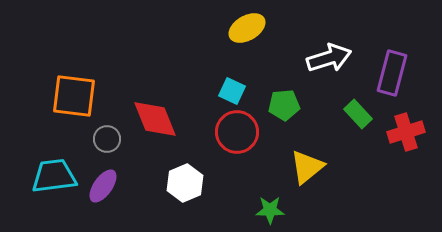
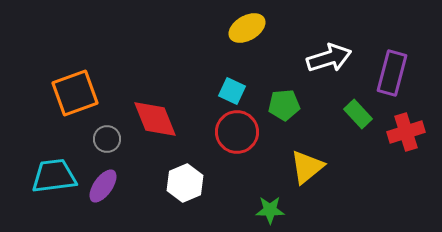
orange square: moved 1 px right, 3 px up; rotated 27 degrees counterclockwise
